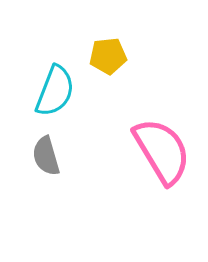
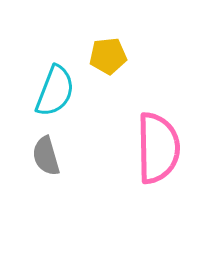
pink semicircle: moved 4 px left, 3 px up; rotated 30 degrees clockwise
